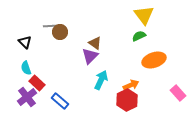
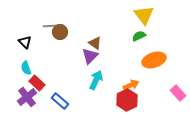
cyan arrow: moved 5 px left
